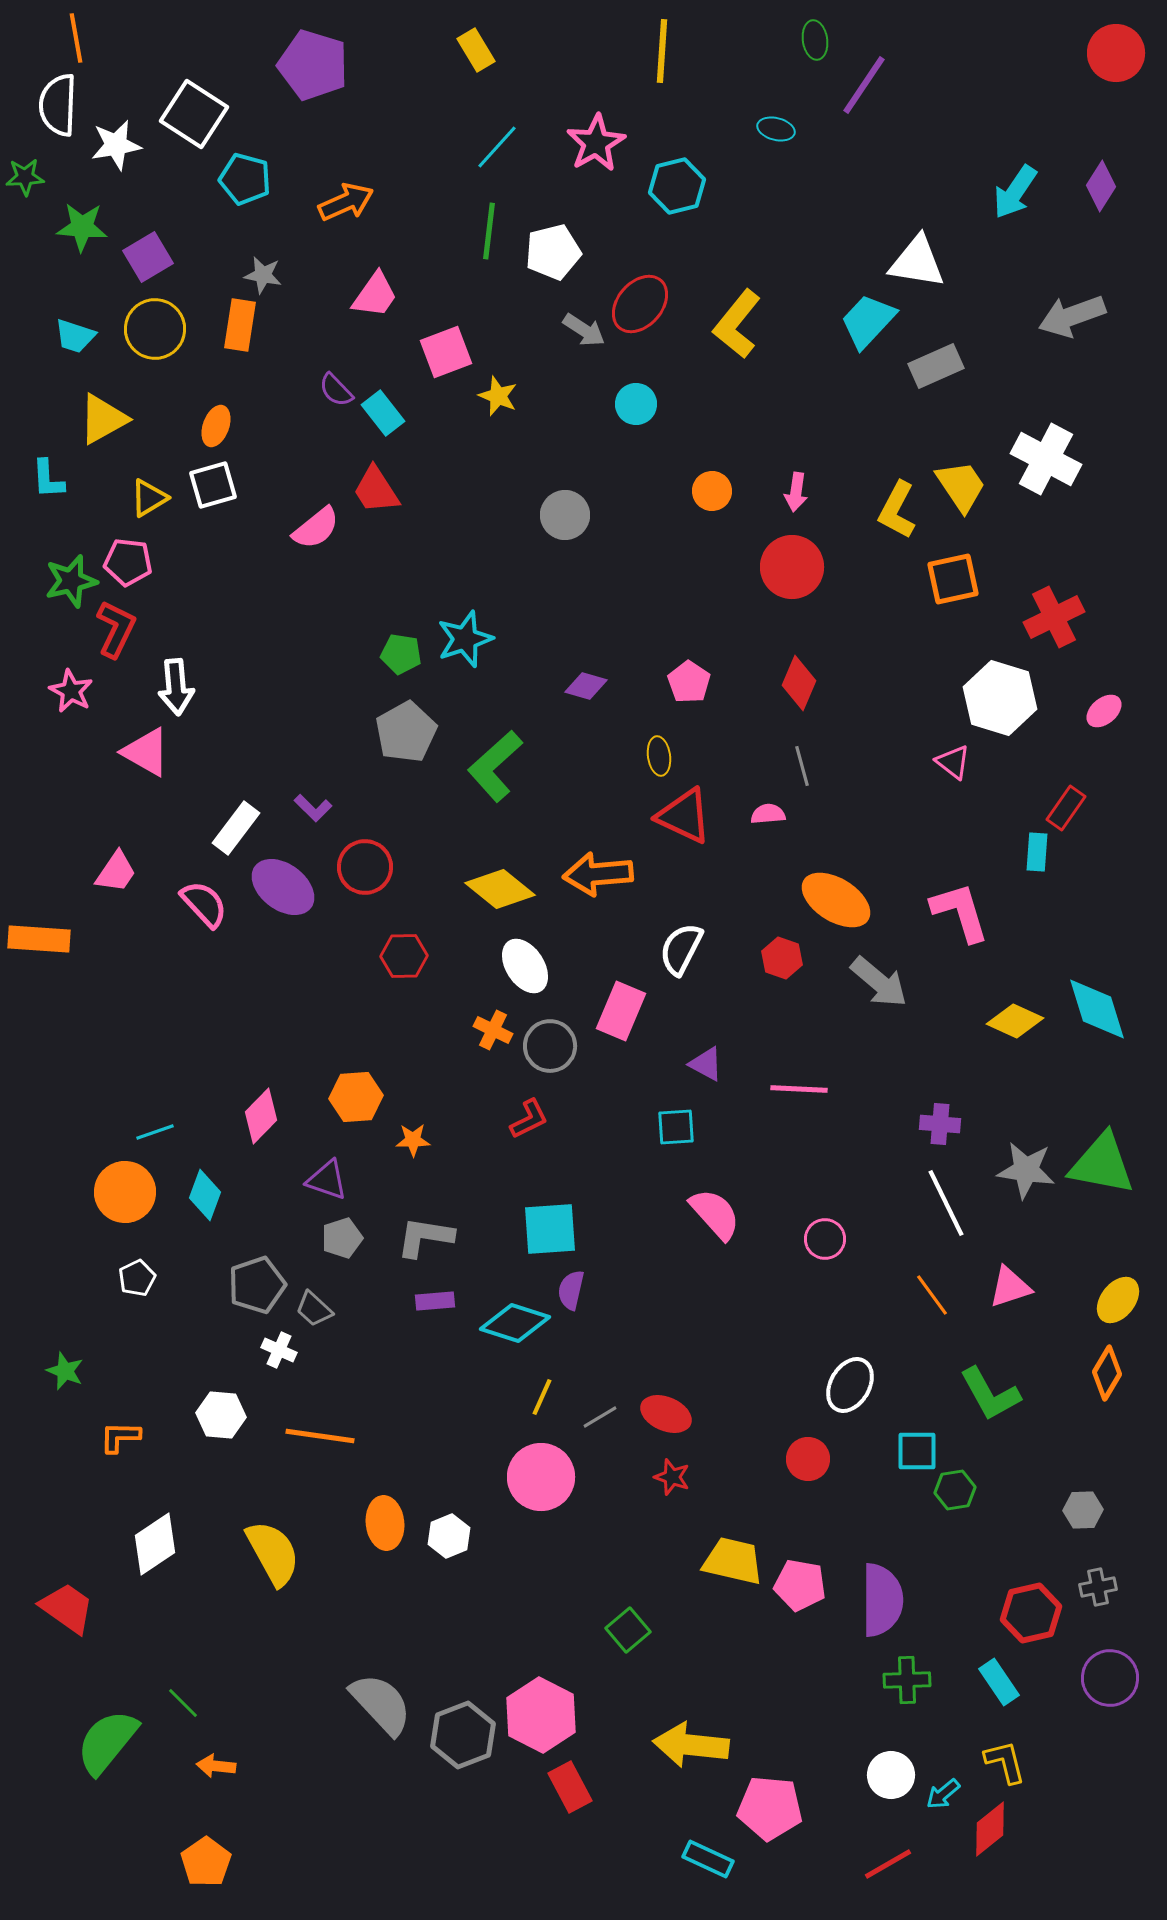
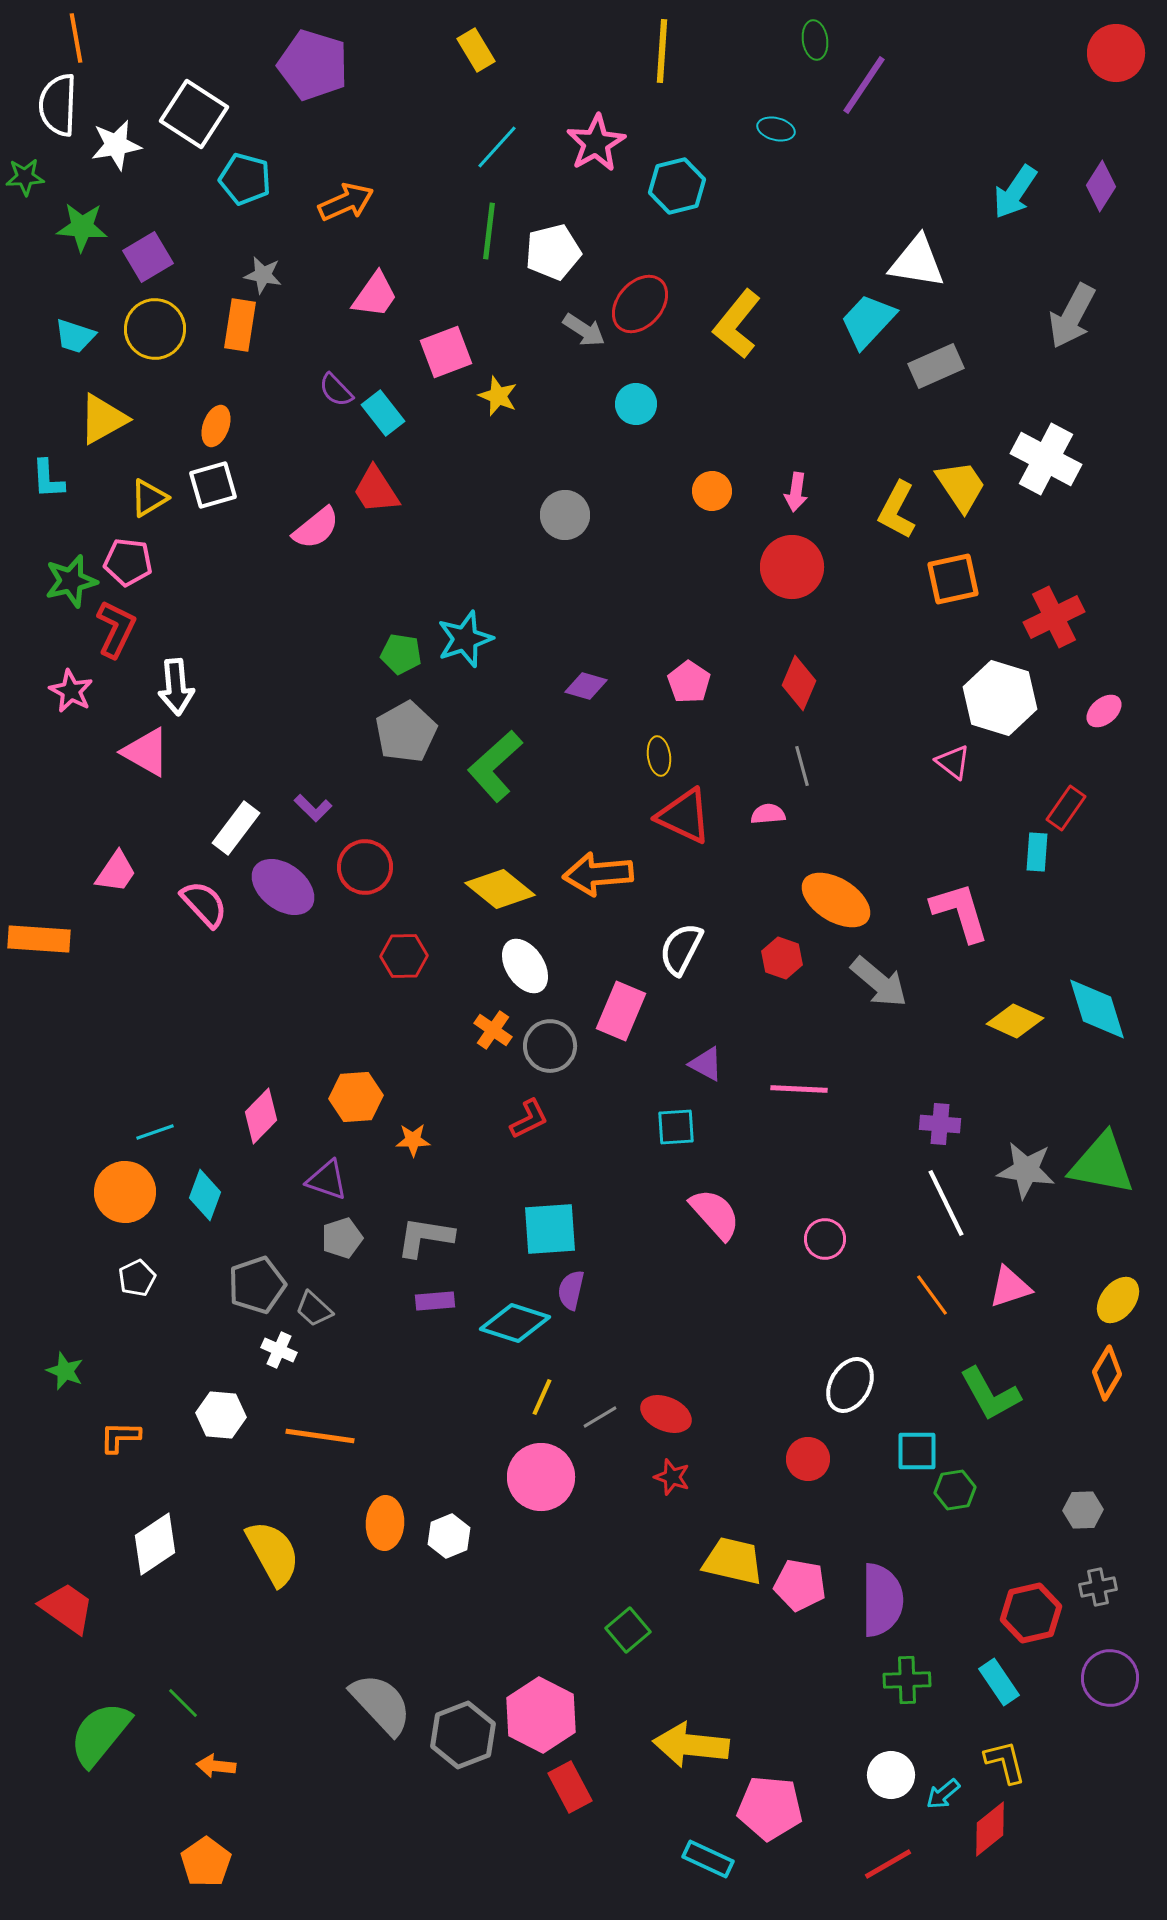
gray arrow at (1072, 316): rotated 42 degrees counterclockwise
orange cross at (493, 1030): rotated 9 degrees clockwise
orange ellipse at (385, 1523): rotated 9 degrees clockwise
green semicircle at (107, 1742): moved 7 px left, 8 px up
